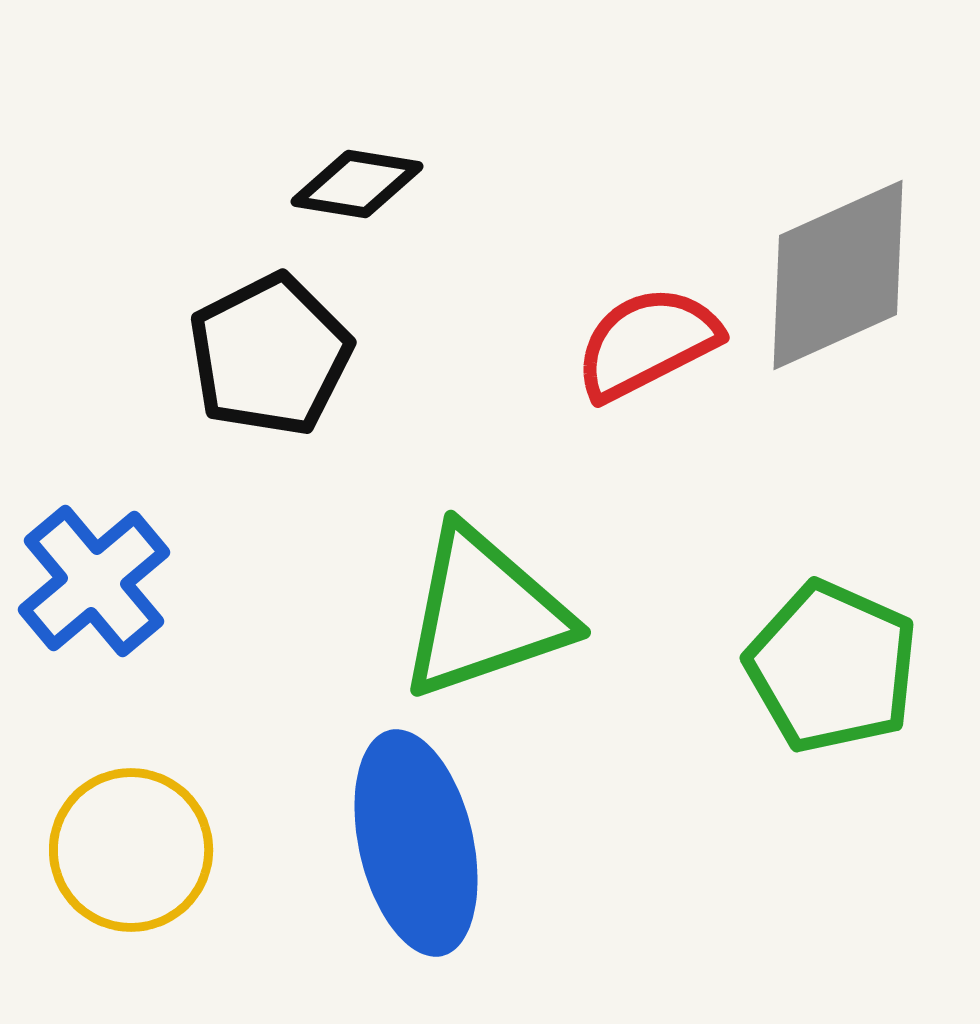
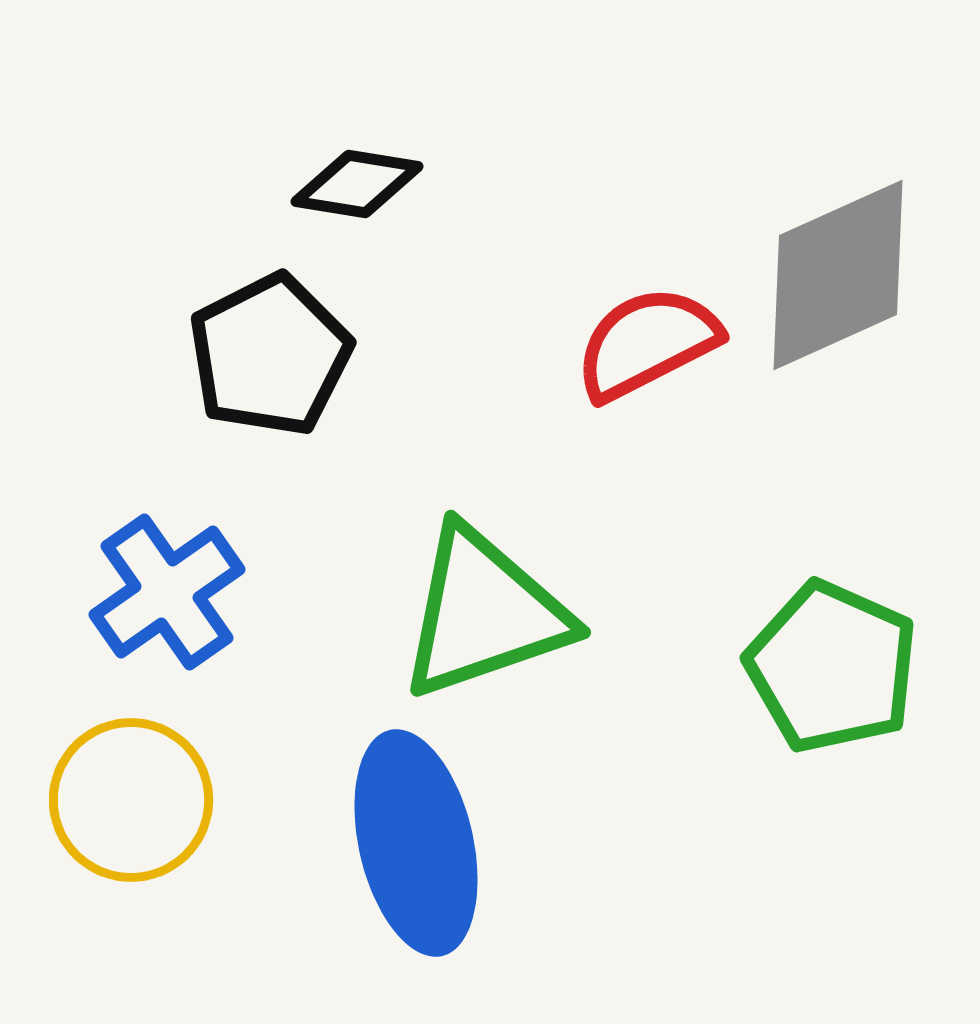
blue cross: moved 73 px right, 11 px down; rotated 5 degrees clockwise
yellow circle: moved 50 px up
